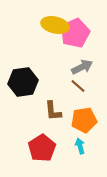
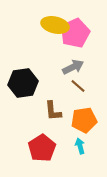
gray arrow: moved 9 px left
black hexagon: moved 1 px down
